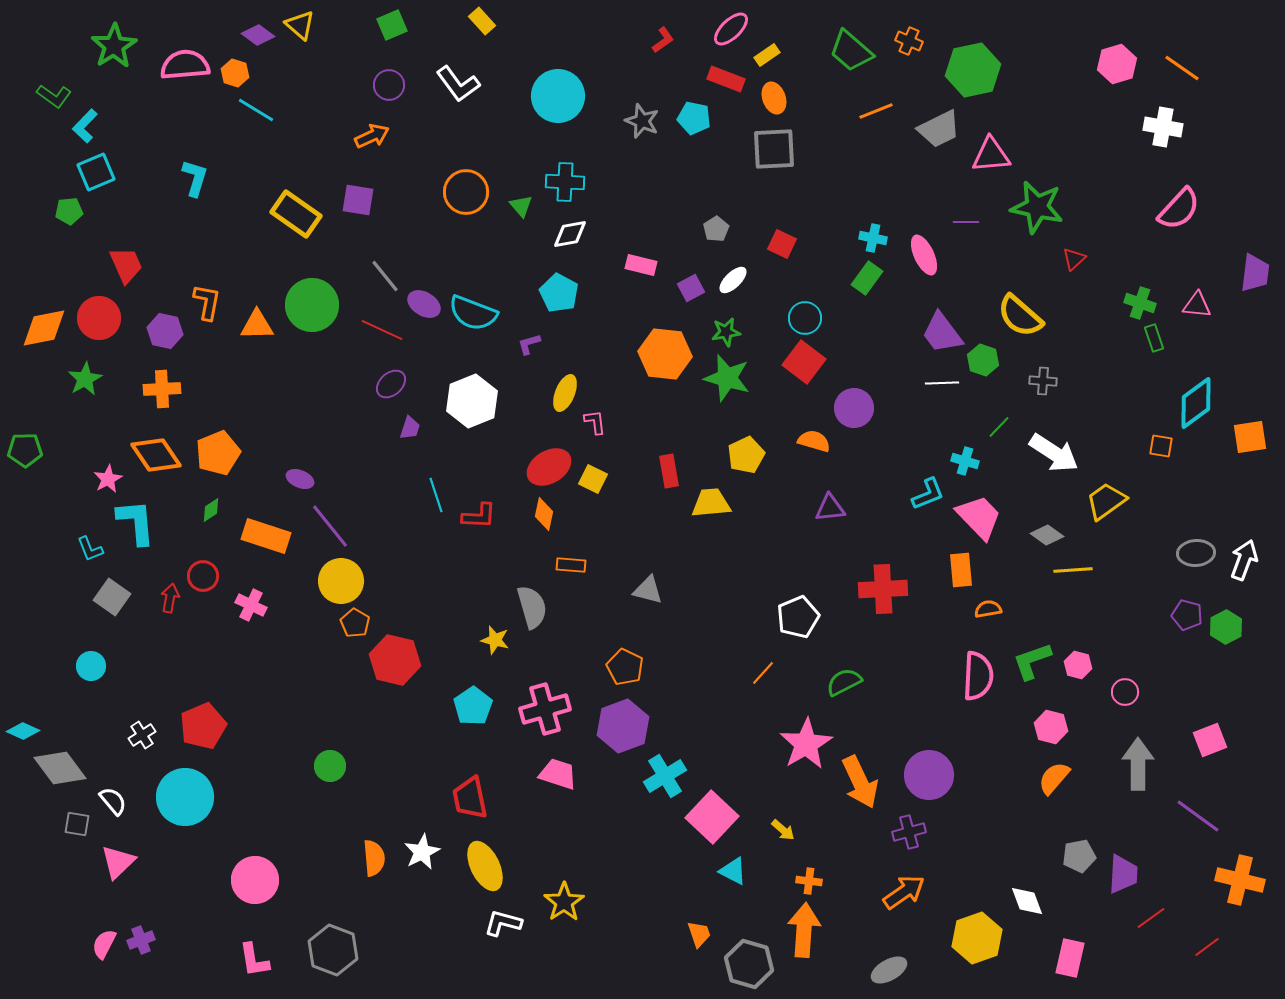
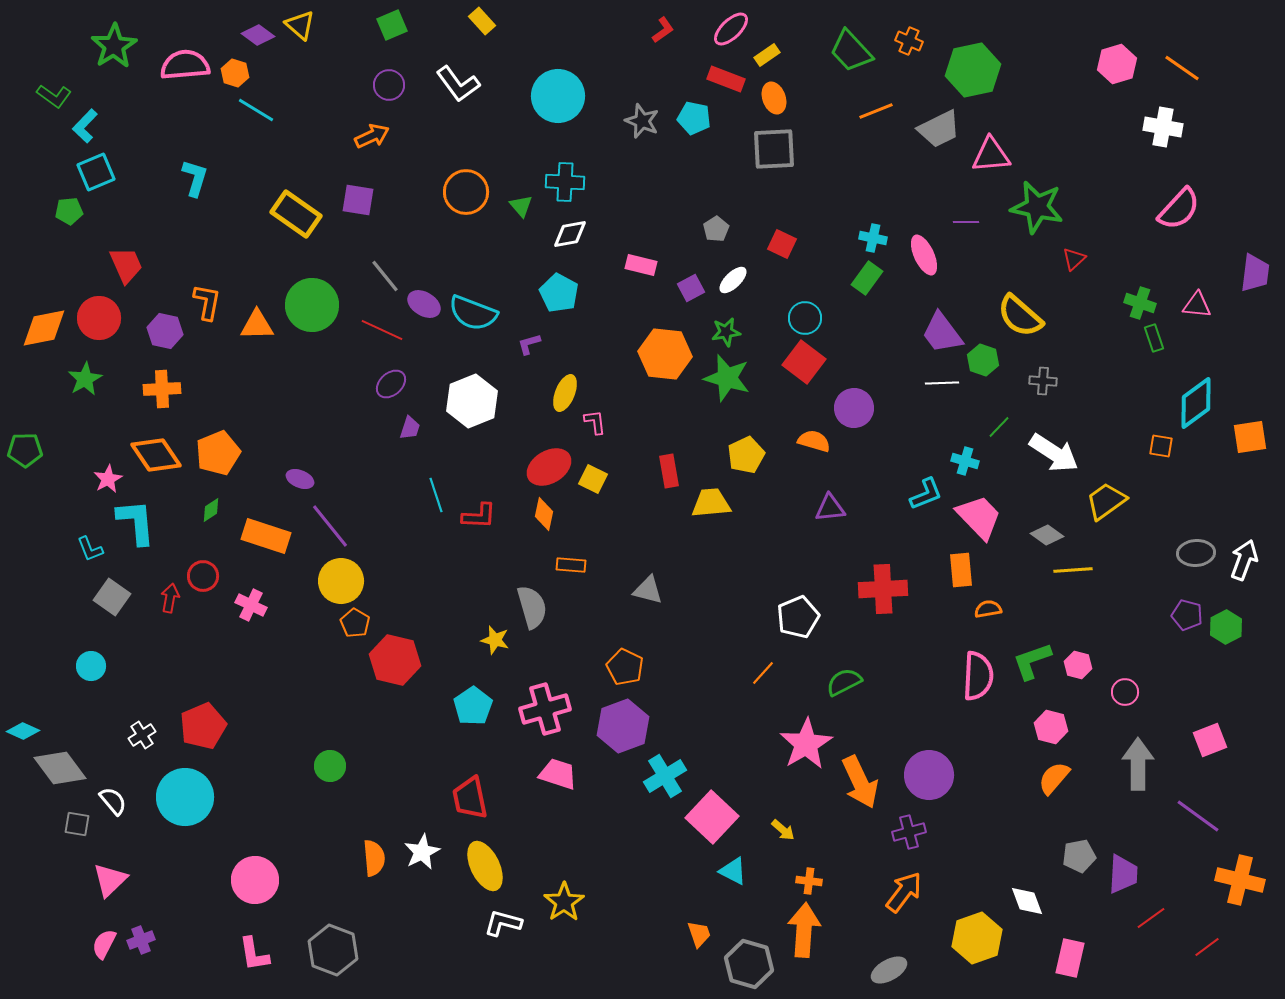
red L-shape at (663, 40): moved 10 px up
green trapezoid at (851, 51): rotated 6 degrees clockwise
cyan L-shape at (928, 494): moved 2 px left
pink triangle at (118, 862): moved 8 px left, 18 px down
orange arrow at (904, 892): rotated 18 degrees counterclockwise
pink L-shape at (254, 960): moved 6 px up
